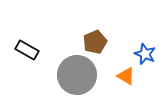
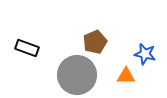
black rectangle: moved 2 px up; rotated 10 degrees counterclockwise
blue star: rotated 10 degrees counterclockwise
orange triangle: rotated 30 degrees counterclockwise
